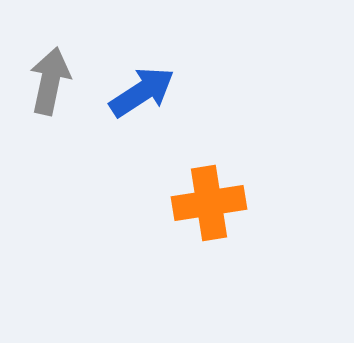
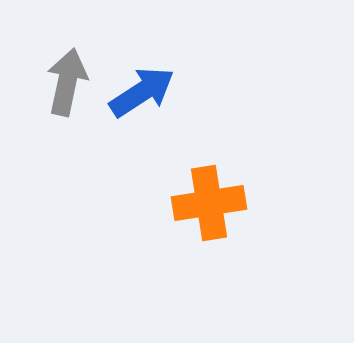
gray arrow: moved 17 px right, 1 px down
